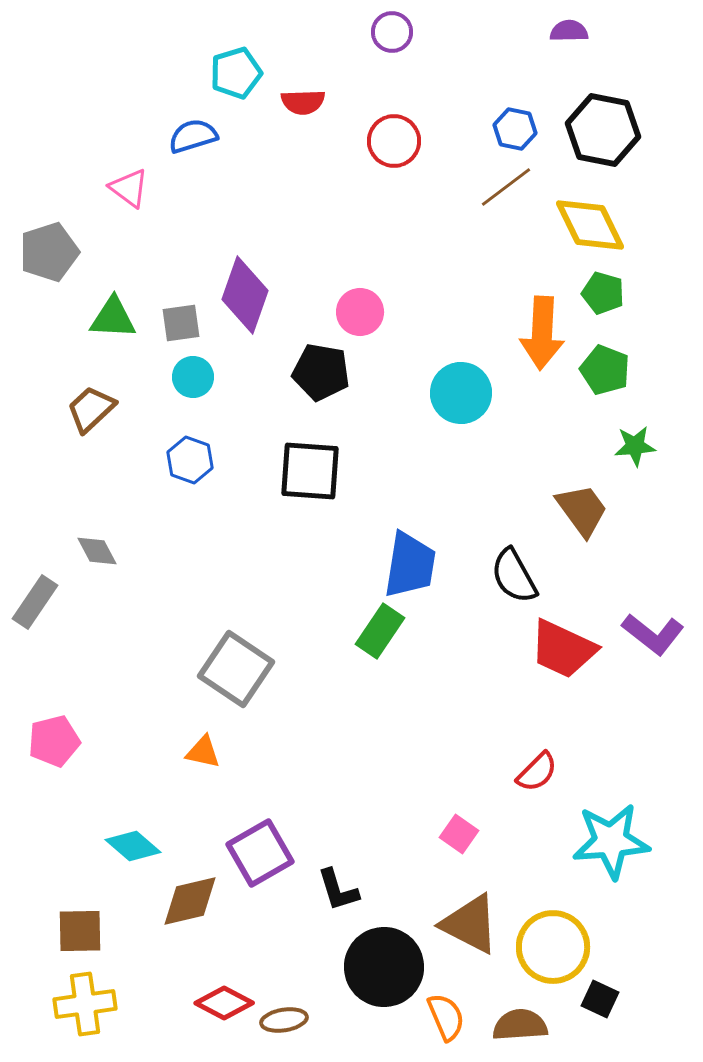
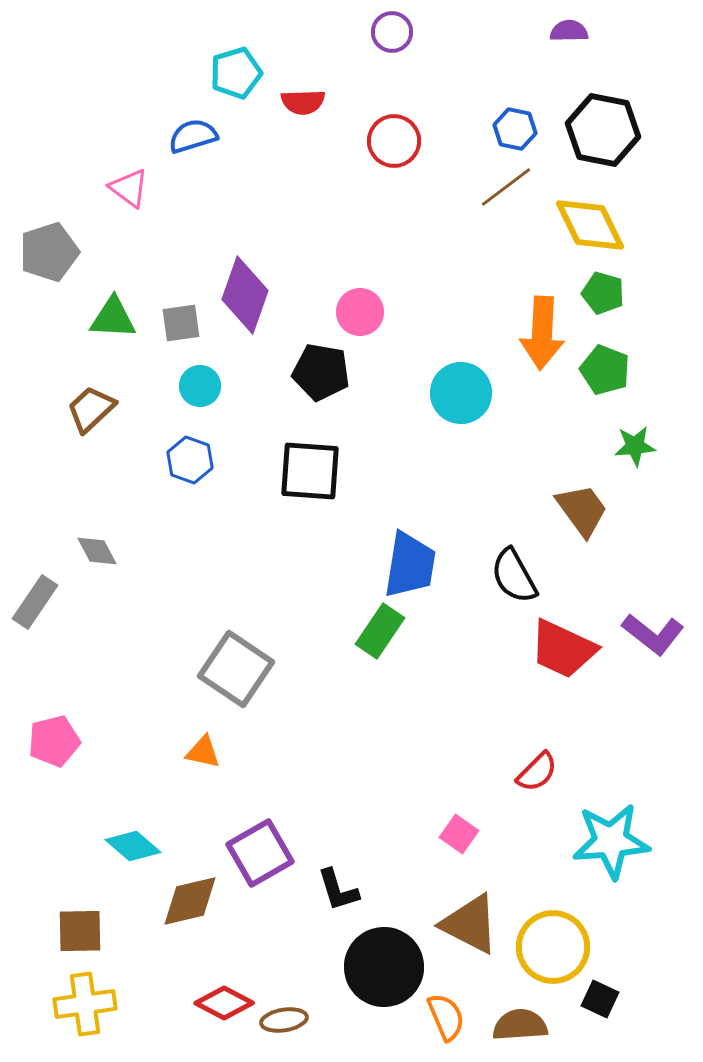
cyan circle at (193, 377): moved 7 px right, 9 px down
